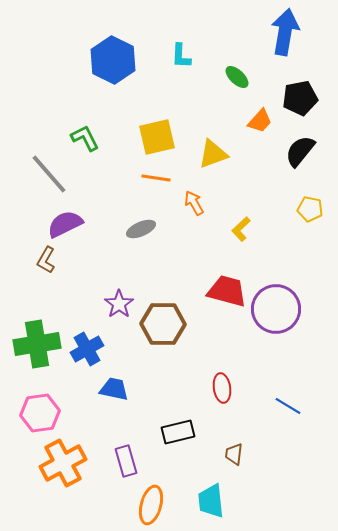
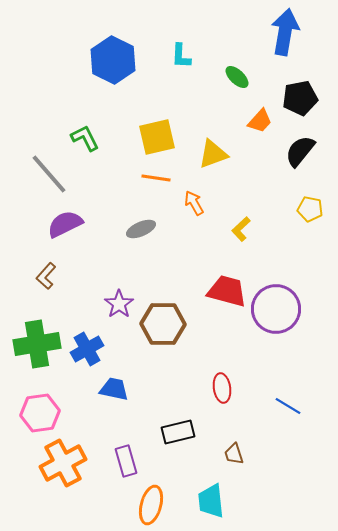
brown L-shape: moved 16 px down; rotated 12 degrees clockwise
brown trapezoid: rotated 25 degrees counterclockwise
